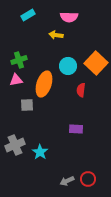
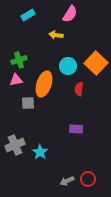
pink semicircle: moved 1 px right, 3 px up; rotated 60 degrees counterclockwise
red semicircle: moved 2 px left, 1 px up
gray square: moved 1 px right, 2 px up
